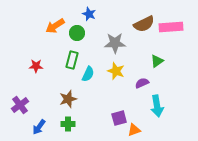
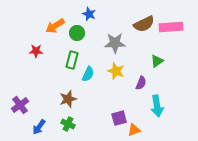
red star: moved 15 px up
purple semicircle: moved 1 px left; rotated 136 degrees clockwise
green cross: rotated 24 degrees clockwise
